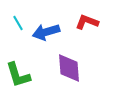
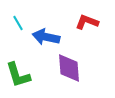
blue arrow: moved 5 px down; rotated 28 degrees clockwise
